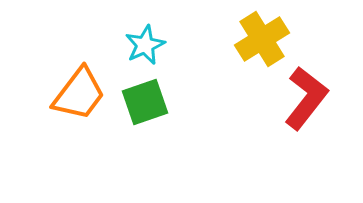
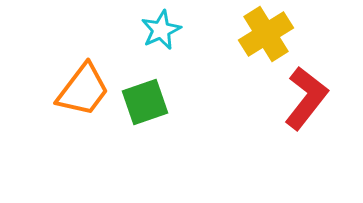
yellow cross: moved 4 px right, 5 px up
cyan star: moved 16 px right, 15 px up
orange trapezoid: moved 4 px right, 4 px up
